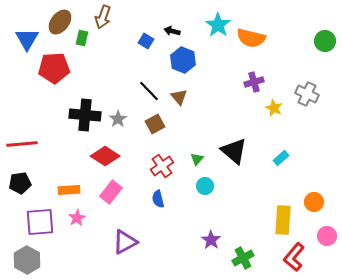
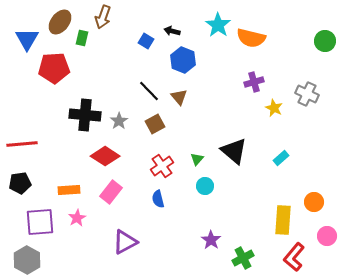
gray star: moved 1 px right, 2 px down
